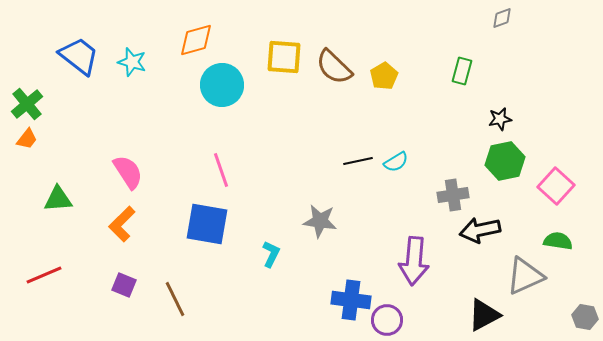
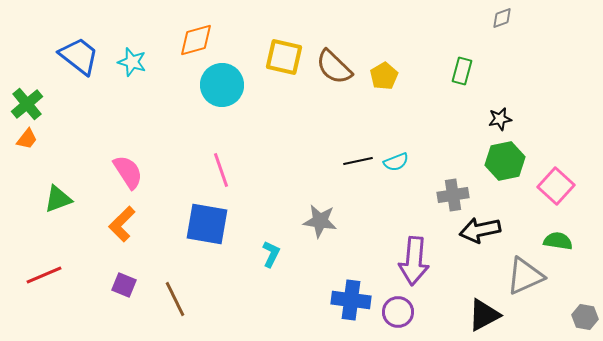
yellow square: rotated 9 degrees clockwise
cyan semicircle: rotated 10 degrees clockwise
green triangle: rotated 16 degrees counterclockwise
purple circle: moved 11 px right, 8 px up
